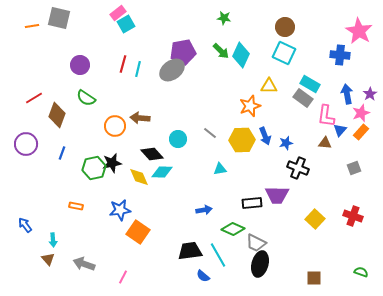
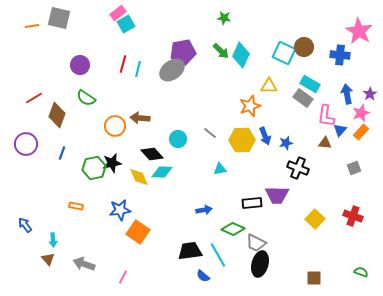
brown circle at (285, 27): moved 19 px right, 20 px down
